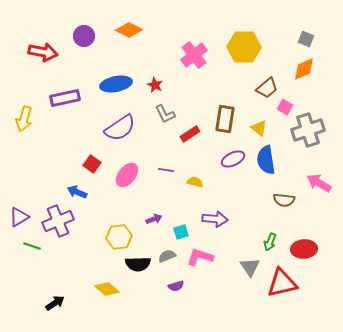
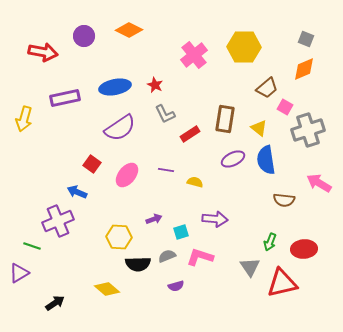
blue ellipse at (116, 84): moved 1 px left, 3 px down
purple triangle at (19, 217): moved 56 px down
yellow hexagon at (119, 237): rotated 10 degrees clockwise
